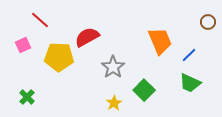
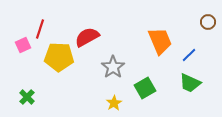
red line: moved 9 px down; rotated 66 degrees clockwise
green square: moved 1 px right, 2 px up; rotated 15 degrees clockwise
